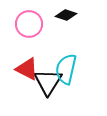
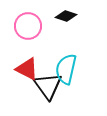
black diamond: moved 1 px down
pink circle: moved 1 px left, 2 px down
black triangle: moved 4 px down; rotated 8 degrees counterclockwise
